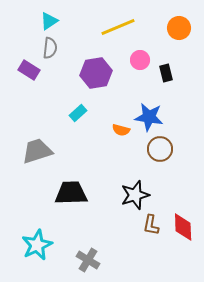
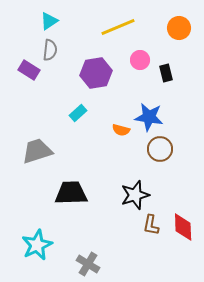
gray semicircle: moved 2 px down
gray cross: moved 4 px down
